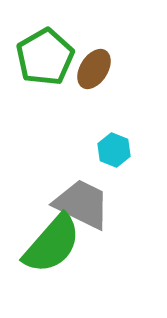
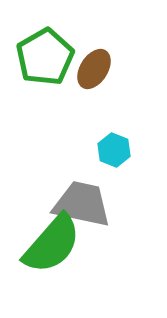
gray trapezoid: rotated 14 degrees counterclockwise
